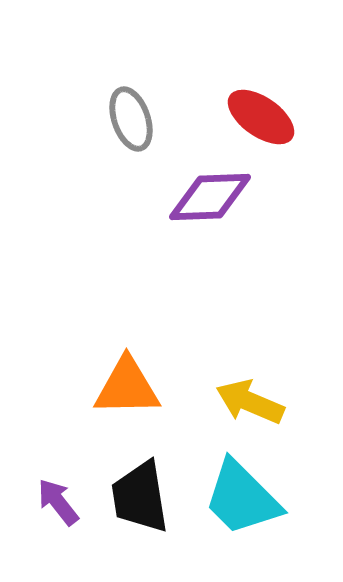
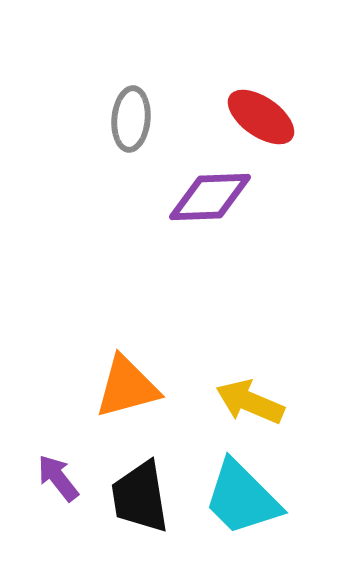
gray ellipse: rotated 24 degrees clockwise
orange triangle: rotated 14 degrees counterclockwise
purple arrow: moved 24 px up
